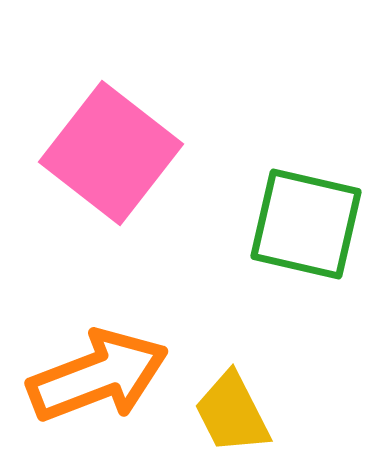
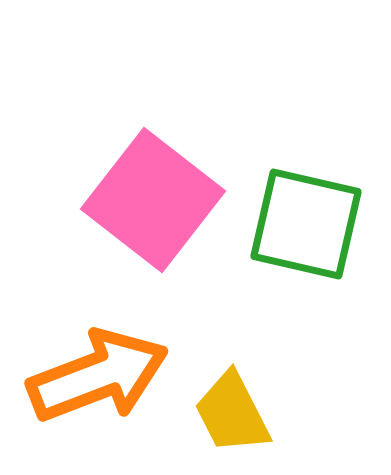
pink square: moved 42 px right, 47 px down
